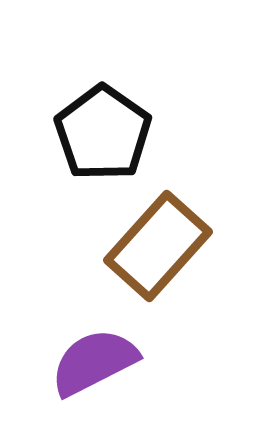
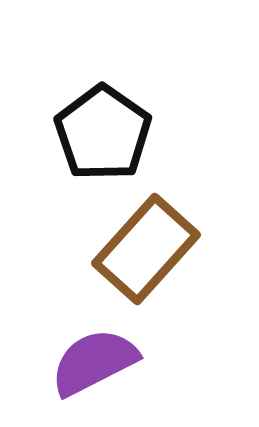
brown rectangle: moved 12 px left, 3 px down
